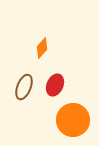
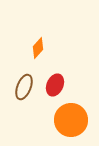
orange diamond: moved 4 px left
orange circle: moved 2 px left
